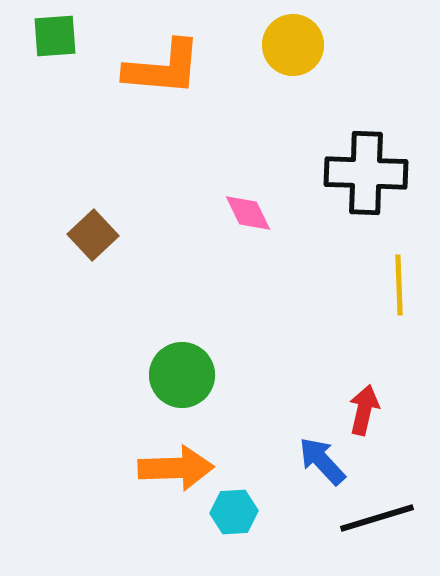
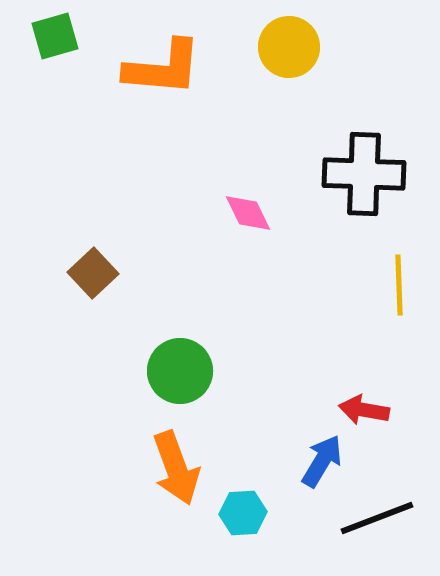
green square: rotated 12 degrees counterclockwise
yellow circle: moved 4 px left, 2 px down
black cross: moved 2 px left, 1 px down
brown square: moved 38 px down
green circle: moved 2 px left, 4 px up
red arrow: rotated 93 degrees counterclockwise
blue arrow: rotated 74 degrees clockwise
orange arrow: rotated 72 degrees clockwise
cyan hexagon: moved 9 px right, 1 px down
black line: rotated 4 degrees counterclockwise
